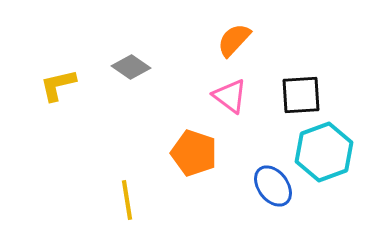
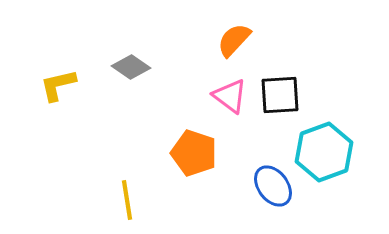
black square: moved 21 px left
